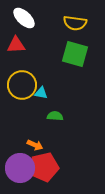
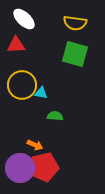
white ellipse: moved 1 px down
